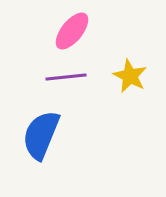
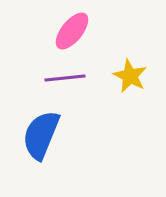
purple line: moved 1 px left, 1 px down
